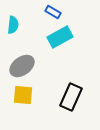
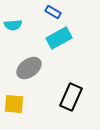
cyan semicircle: rotated 78 degrees clockwise
cyan rectangle: moved 1 px left, 1 px down
gray ellipse: moved 7 px right, 2 px down
yellow square: moved 9 px left, 9 px down
